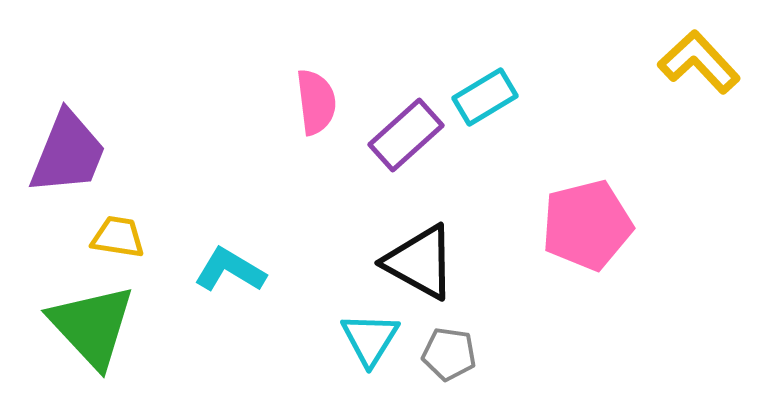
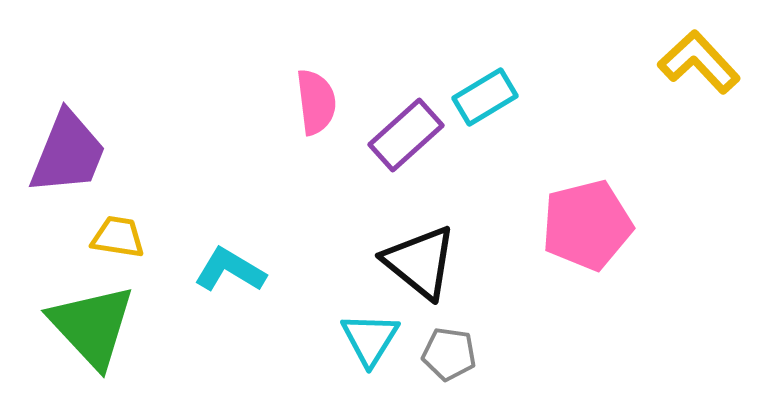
black triangle: rotated 10 degrees clockwise
